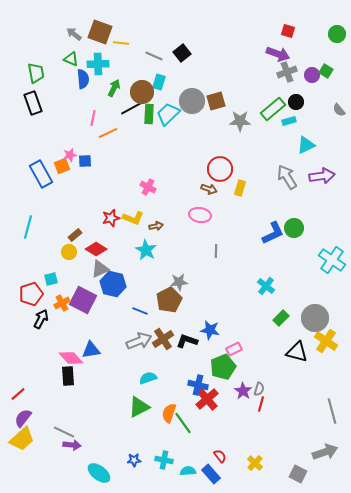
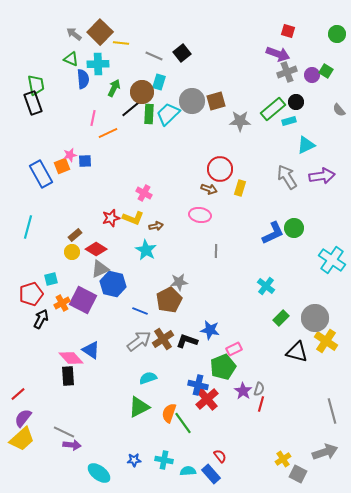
brown square at (100, 32): rotated 25 degrees clockwise
green trapezoid at (36, 73): moved 12 px down
black line at (132, 108): rotated 10 degrees counterclockwise
pink cross at (148, 187): moved 4 px left, 6 px down
yellow circle at (69, 252): moved 3 px right
gray arrow at (139, 341): rotated 15 degrees counterclockwise
blue triangle at (91, 350): rotated 42 degrees clockwise
yellow cross at (255, 463): moved 28 px right, 4 px up; rotated 14 degrees clockwise
